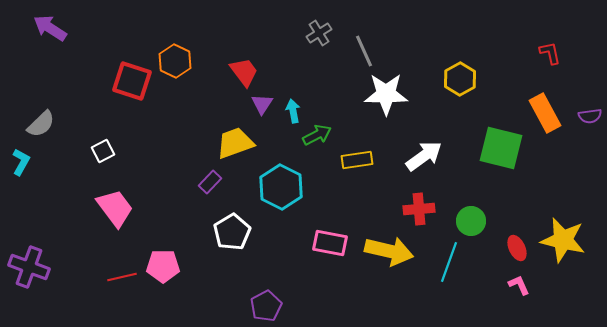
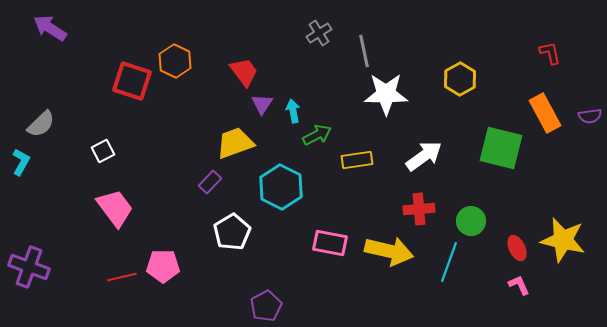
gray line: rotated 12 degrees clockwise
